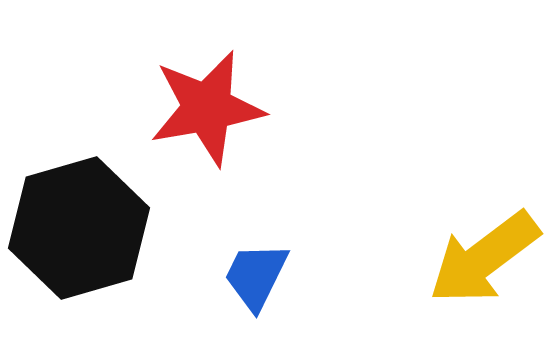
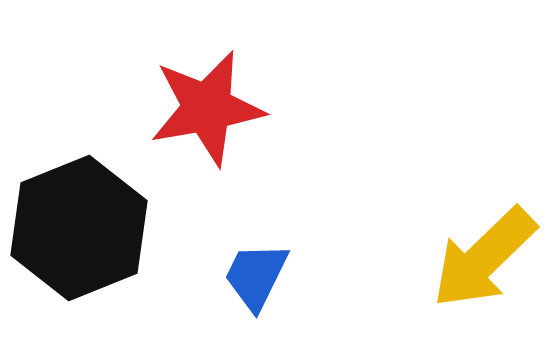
black hexagon: rotated 6 degrees counterclockwise
yellow arrow: rotated 7 degrees counterclockwise
